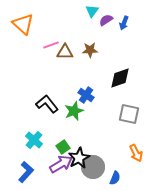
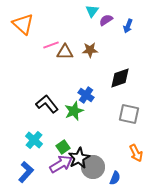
blue arrow: moved 4 px right, 3 px down
